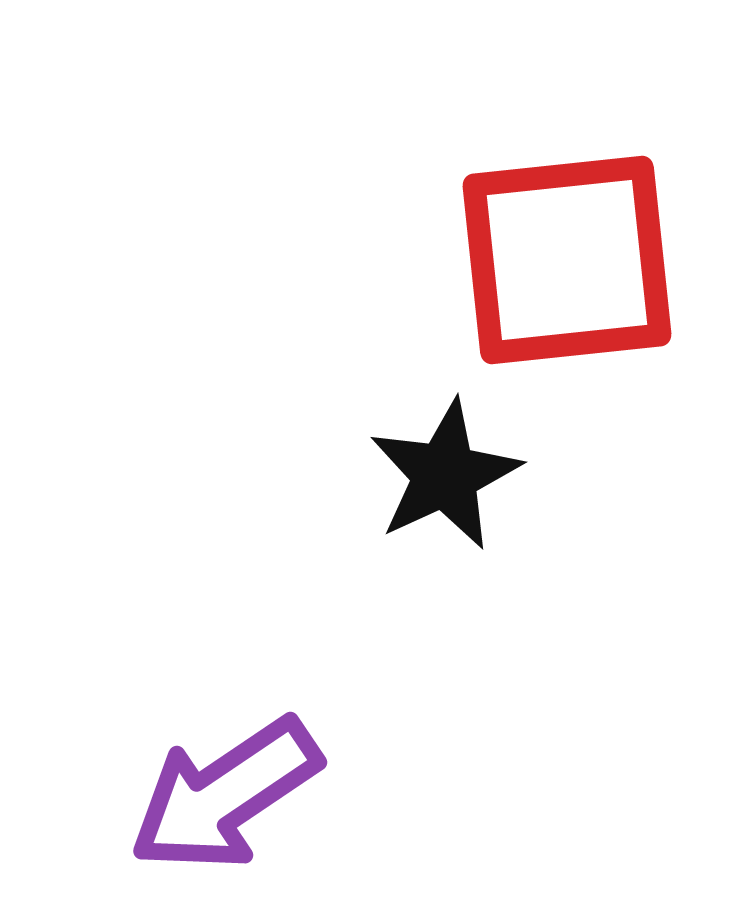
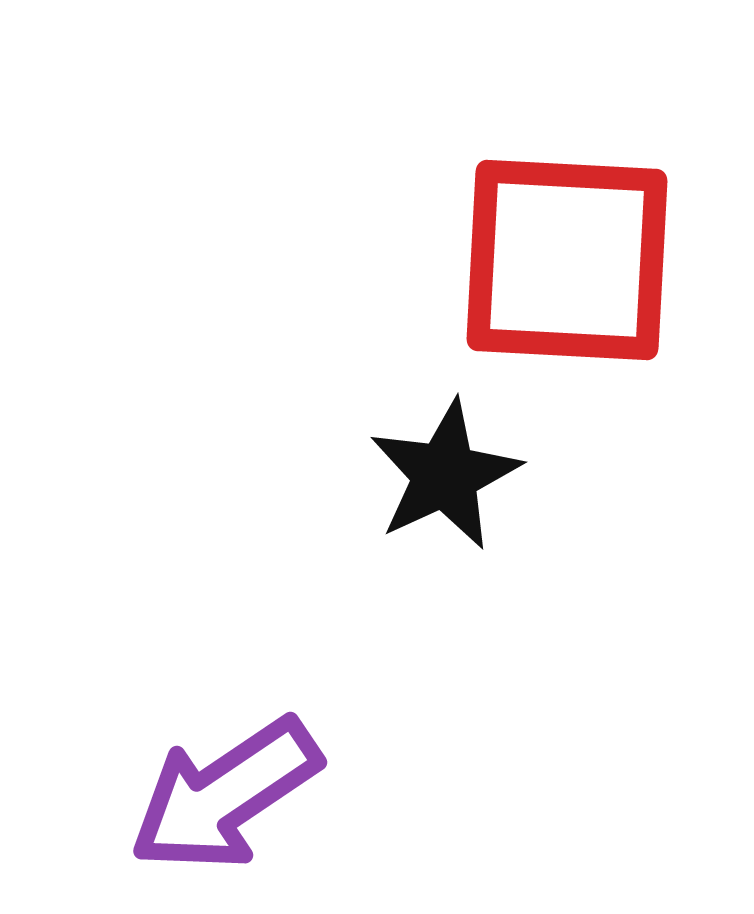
red square: rotated 9 degrees clockwise
